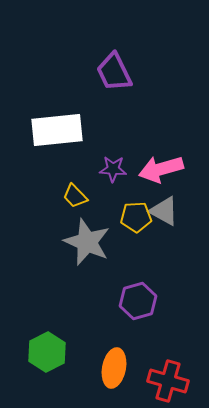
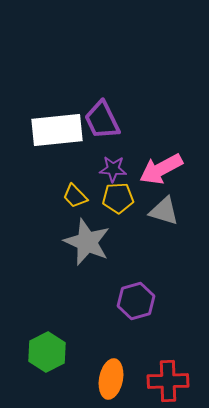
purple trapezoid: moved 12 px left, 48 px down
pink arrow: rotated 12 degrees counterclockwise
gray triangle: rotated 12 degrees counterclockwise
yellow pentagon: moved 18 px left, 19 px up
purple hexagon: moved 2 px left
orange ellipse: moved 3 px left, 11 px down
red cross: rotated 18 degrees counterclockwise
